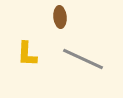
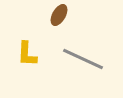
brown ellipse: moved 1 px left, 2 px up; rotated 35 degrees clockwise
